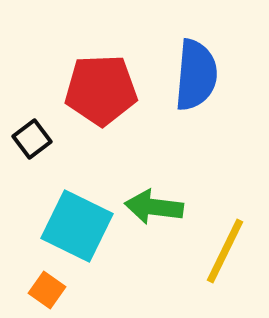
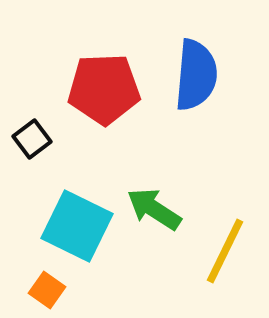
red pentagon: moved 3 px right, 1 px up
green arrow: moved 2 px down; rotated 26 degrees clockwise
